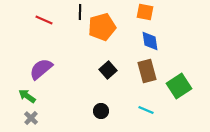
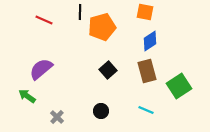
blue diamond: rotated 65 degrees clockwise
gray cross: moved 26 px right, 1 px up
